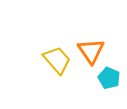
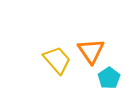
cyan pentagon: rotated 15 degrees clockwise
